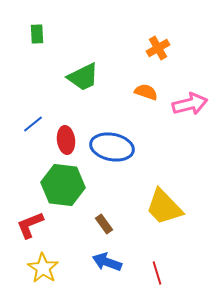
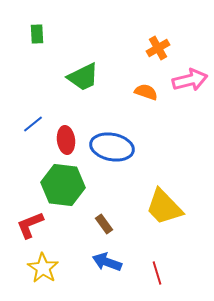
pink arrow: moved 24 px up
